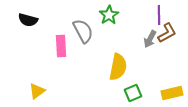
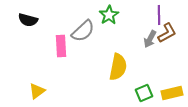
gray semicircle: rotated 75 degrees clockwise
green square: moved 11 px right
